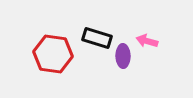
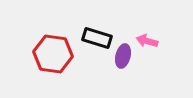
purple ellipse: rotated 15 degrees clockwise
